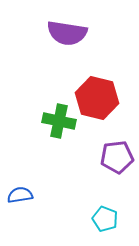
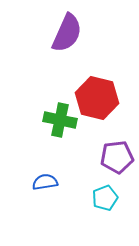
purple semicircle: rotated 75 degrees counterclockwise
green cross: moved 1 px right, 1 px up
blue semicircle: moved 25 px right, 13 px up
cyan pentagon: moved 21 px up; rotated 30 degrees clockwise
